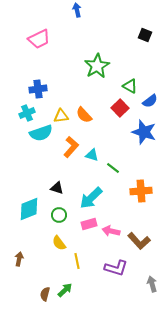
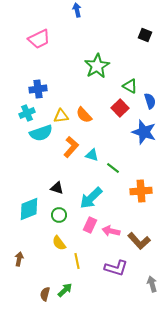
blue semicircle: rotated 70 degrees counterclockwise
pink rectangle: moved 1 px right, 1 px down; rotated 49 degrees counterclockwise
